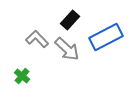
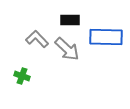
black rectangle: rotated 48 degrees clockwise
blue rectangle: rotated 28 degrees clockwise
green cross: rotated 21 degrees counterclockwise
